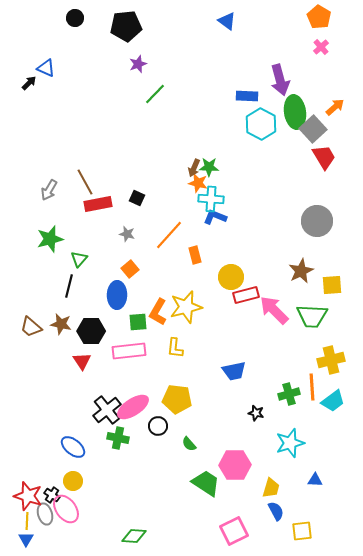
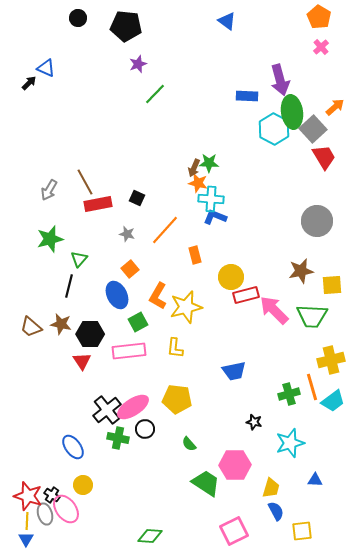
black circle at (75, 18): moved 3 px right
black pentagon at (126, 26): rotated 12 degrees clockwise
green ellipse at (295, 112): moved 3 px left
cyan hexagon at (261, 124): moved 13 px right, 5 px down
green star at (209, 167): moved 4 px up
orange line at (169, 235): moved 4 px left, 5 px up
brown star at (301, 271): rotated 15 degrees clockwise
blue ellipse at (117, 295): rotated 28 degrees counterclockwise
orange L-shape at (158, 312): moved 16 px up
green square at (138, 322): rotated 24 degrees counterclockwise
black hexagon at (91, 331): moved 1 px left, 3 px down
orange line at (312, 387): rotated 12 degrees counterclockwise
black star at (256, 413): moved 2 px left, 9 px down
black circle at (158, 426): moved 13 px left, 3 px down
blue ellipse at (73, 447): rotated 15 degrees clockwise
yellow circle at (73, 481): moved 10 px right, 4 px down
green diamond at (134, 536): moved 16 px right
